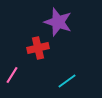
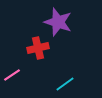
pink line: rotated 24 degrees clockwise
cyan line: moved 2 px left, 3 px down
